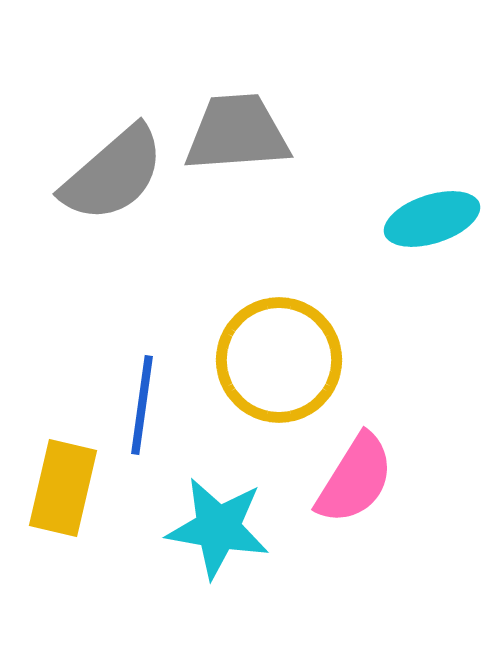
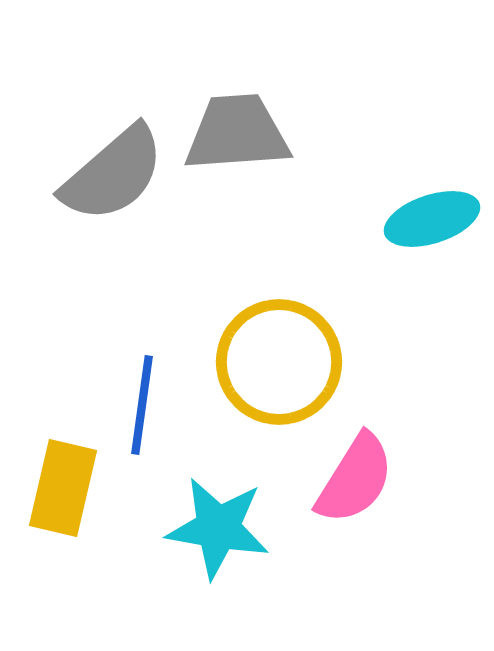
yellow circle: moved 2 px down
